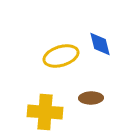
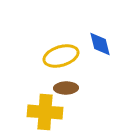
brown ellipse: moved 25 px left, 10 px up
